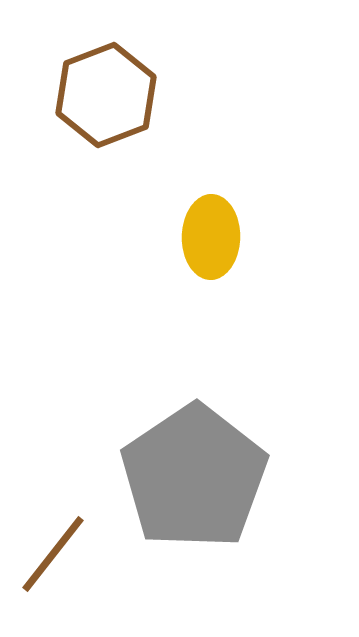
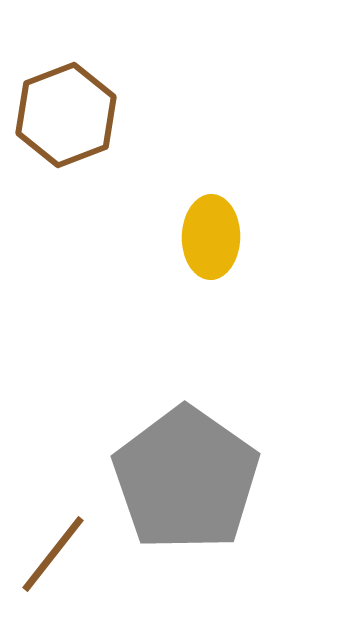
brown hexagon: moved 40 px left, 20 px down
gray pentagon: moved 8 px left, 2 px down; rotated 3 degrees counterclockwise
